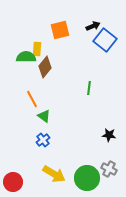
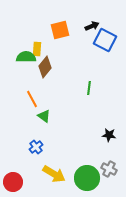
black arrow: moved 1 px left
blue square: rotated 10 degrees counterclockwise
blue cross: moved 7 px left, 7 px down
